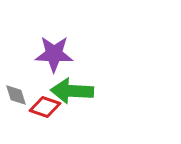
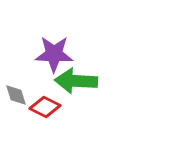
green arrow: moved 4 px right, 10 px up
red diamond: rotated 8 degrees clockwise
